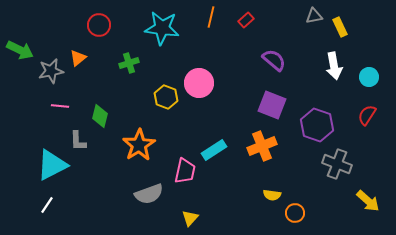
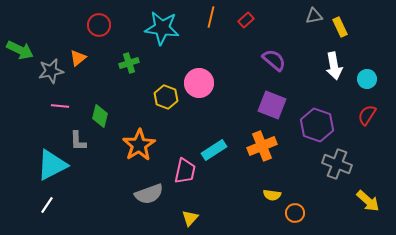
cyan circle: moved 2 px left, 2 px down
